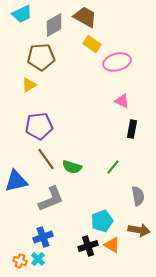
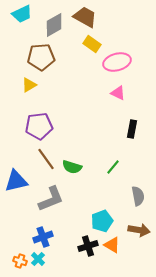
pink triangle: moved 4 px left, 8 px up
